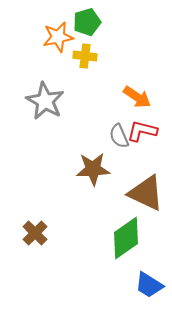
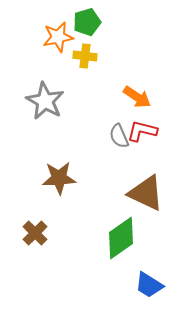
brown star: moved 34 px left, 9 px down
green diamond: moved 5 px left
